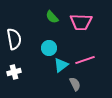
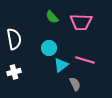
pink line: rotated 36 degrees clockwise
